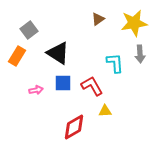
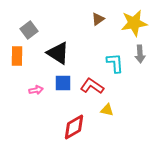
orange rectangle: rotated 30 degrees counterclockwise
red L-shape: rotated 25 degrees counterclockwise
yellow triangle: moved 2 px right, 1 px up; rotated 16 degrees clockwise
